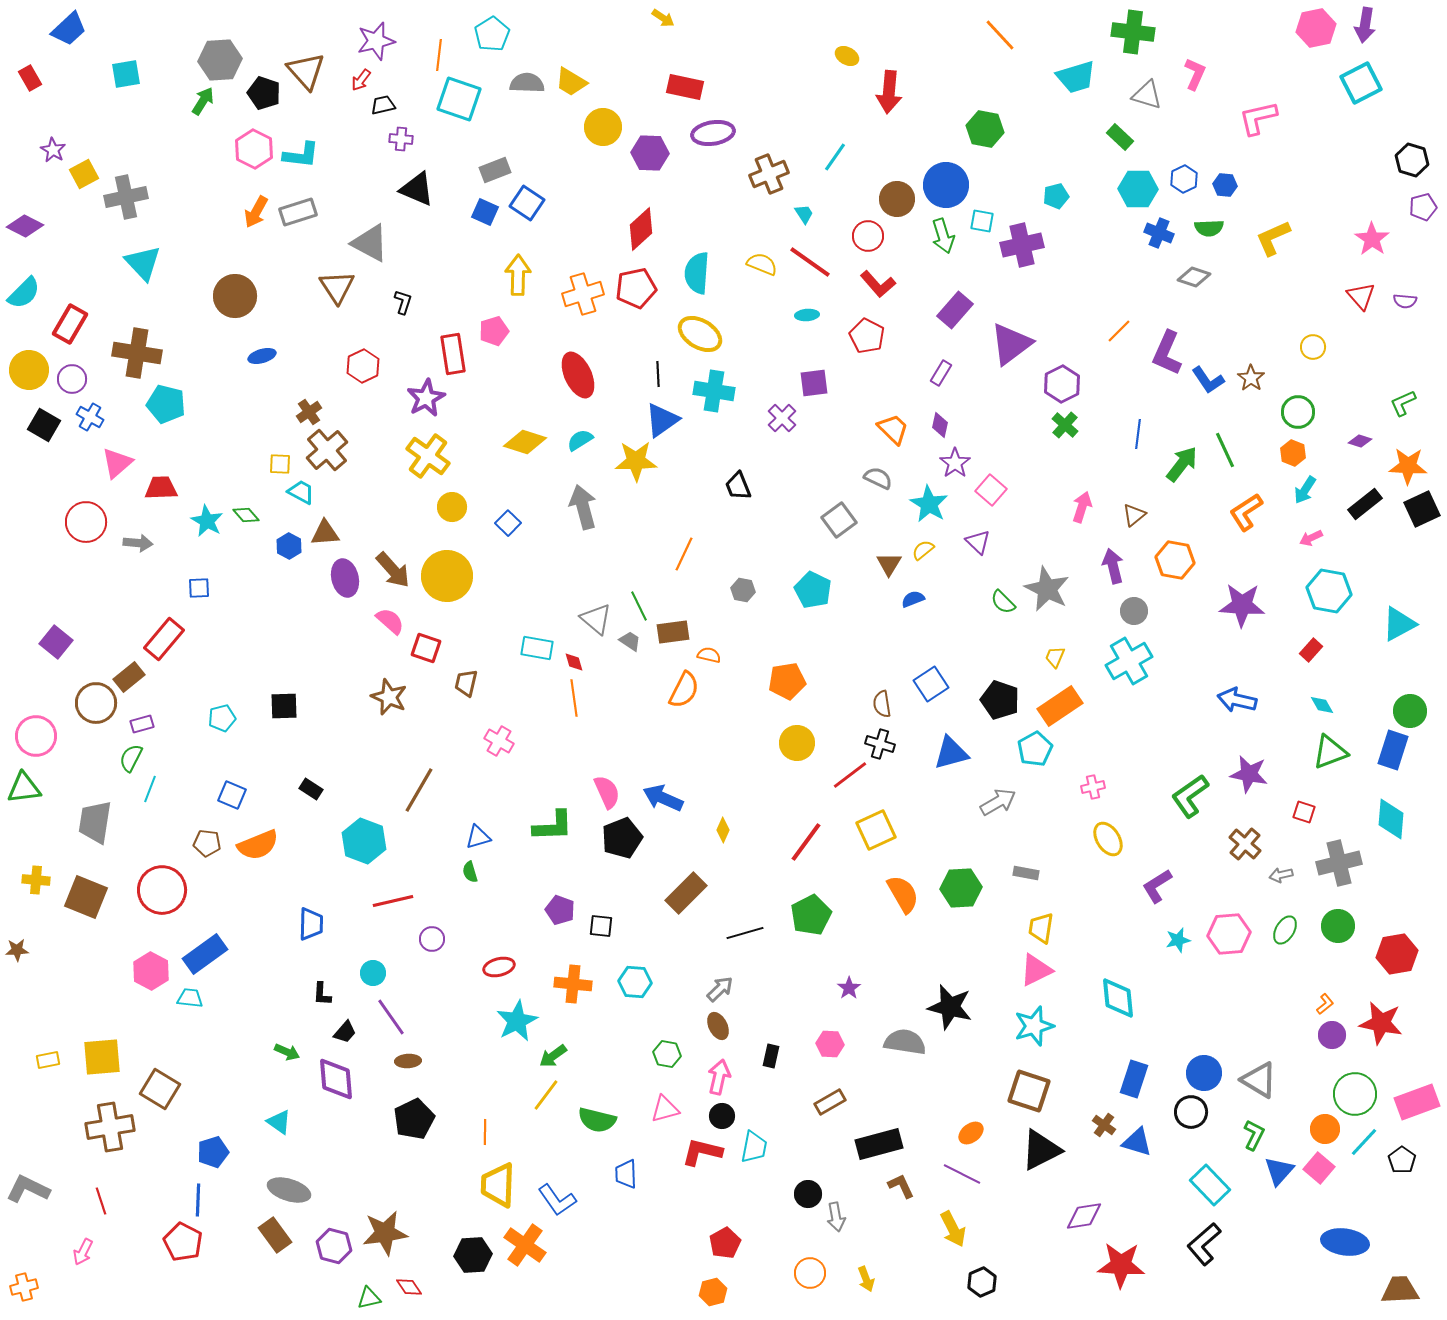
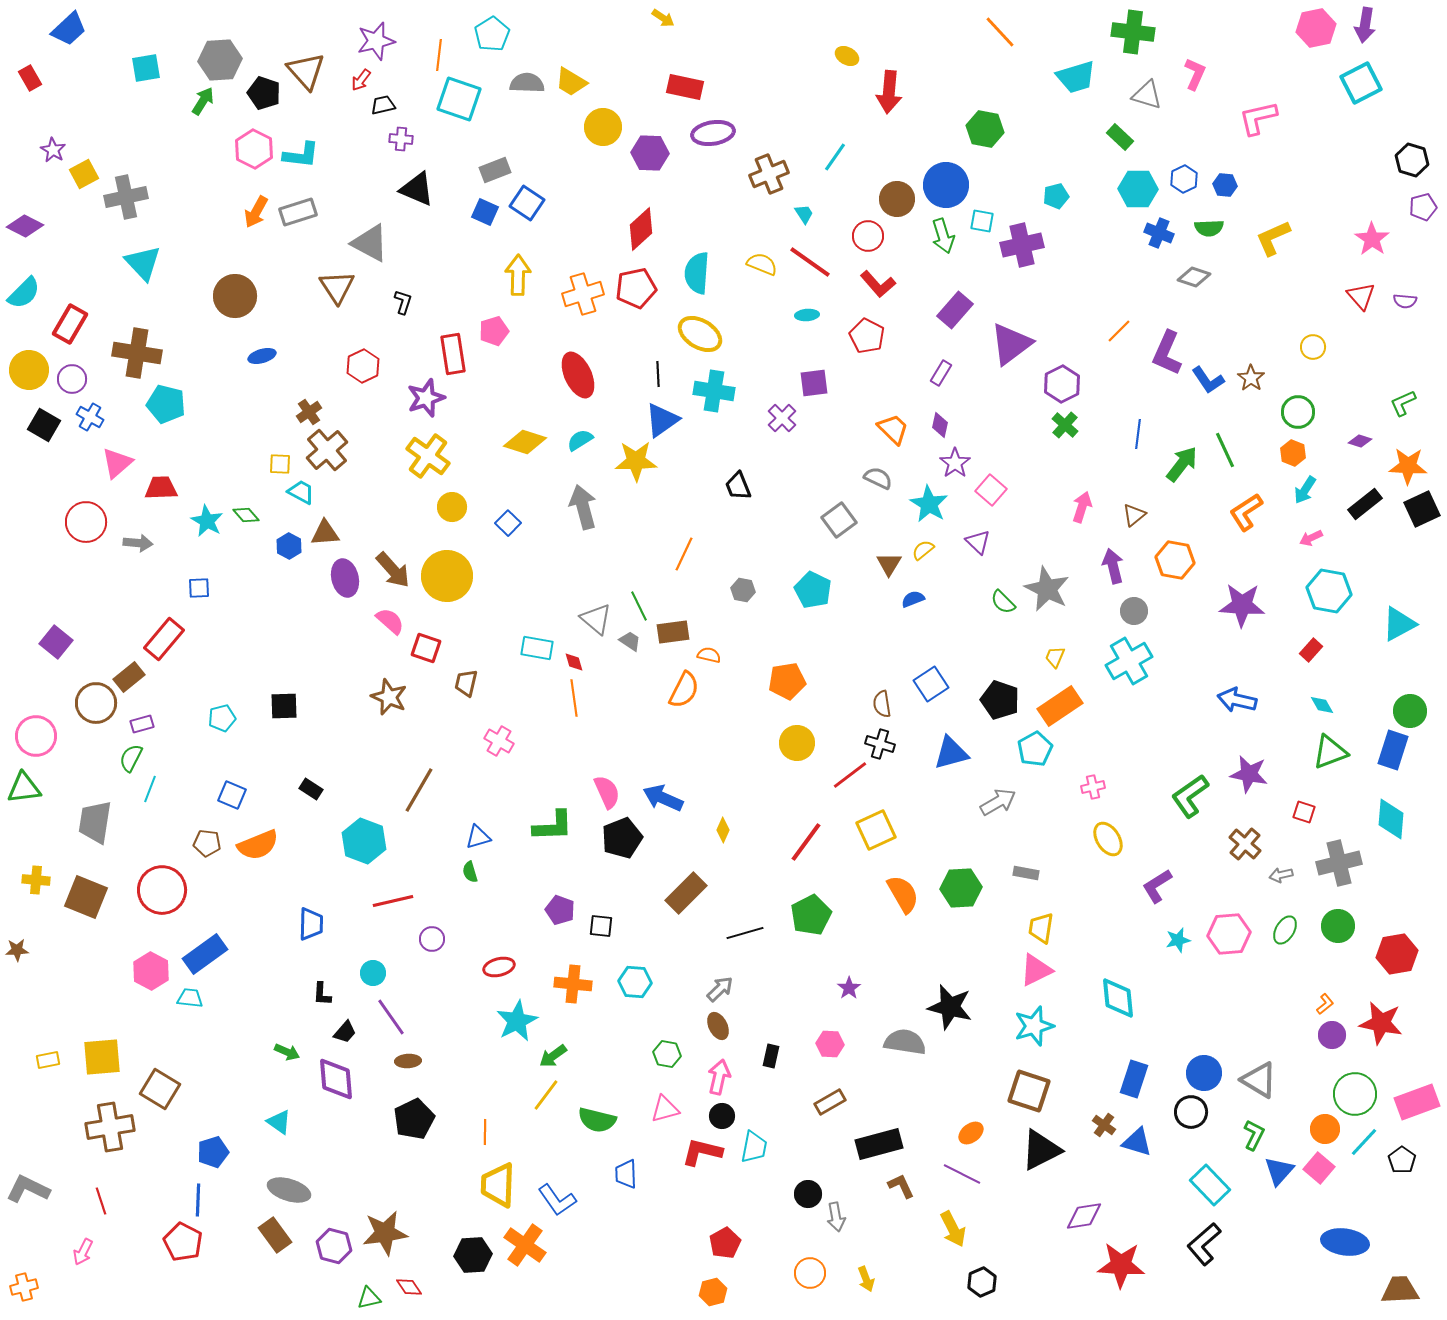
orange line at (1000, 35): moved 3 px up
cyan square at (126, 74): moved 20 px right, 6 px up
purple star at (426, 398): rotated 9 degrees clockwise
